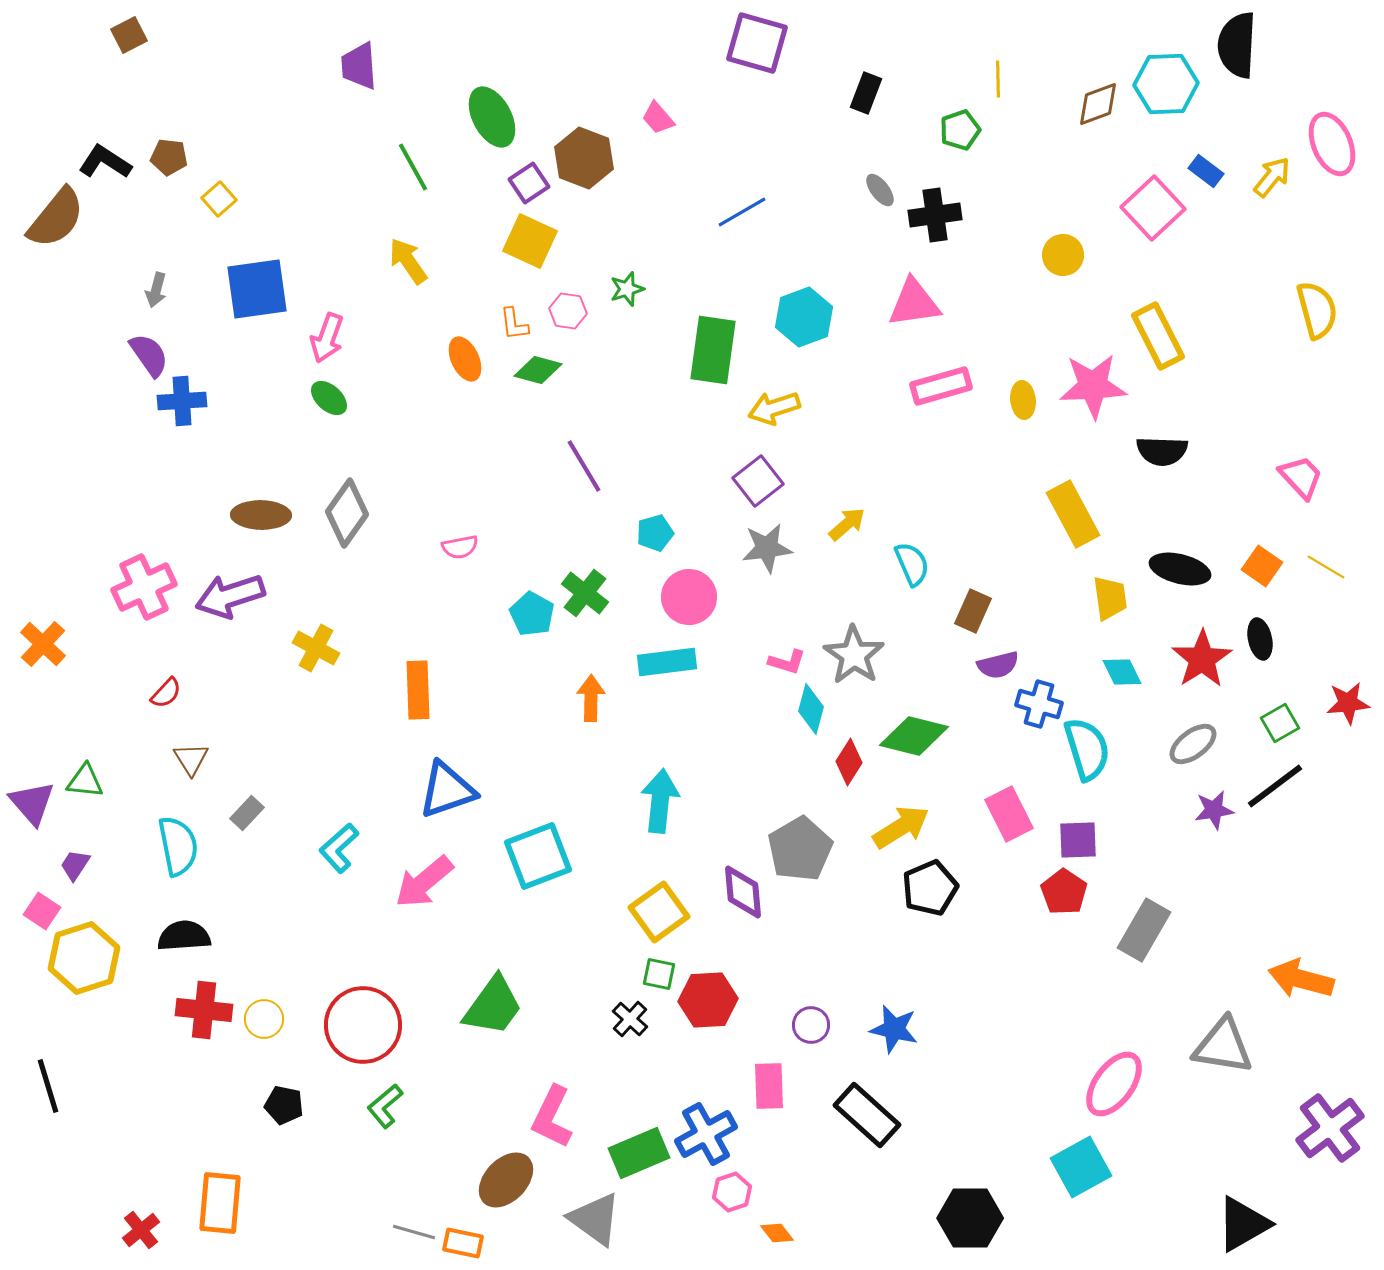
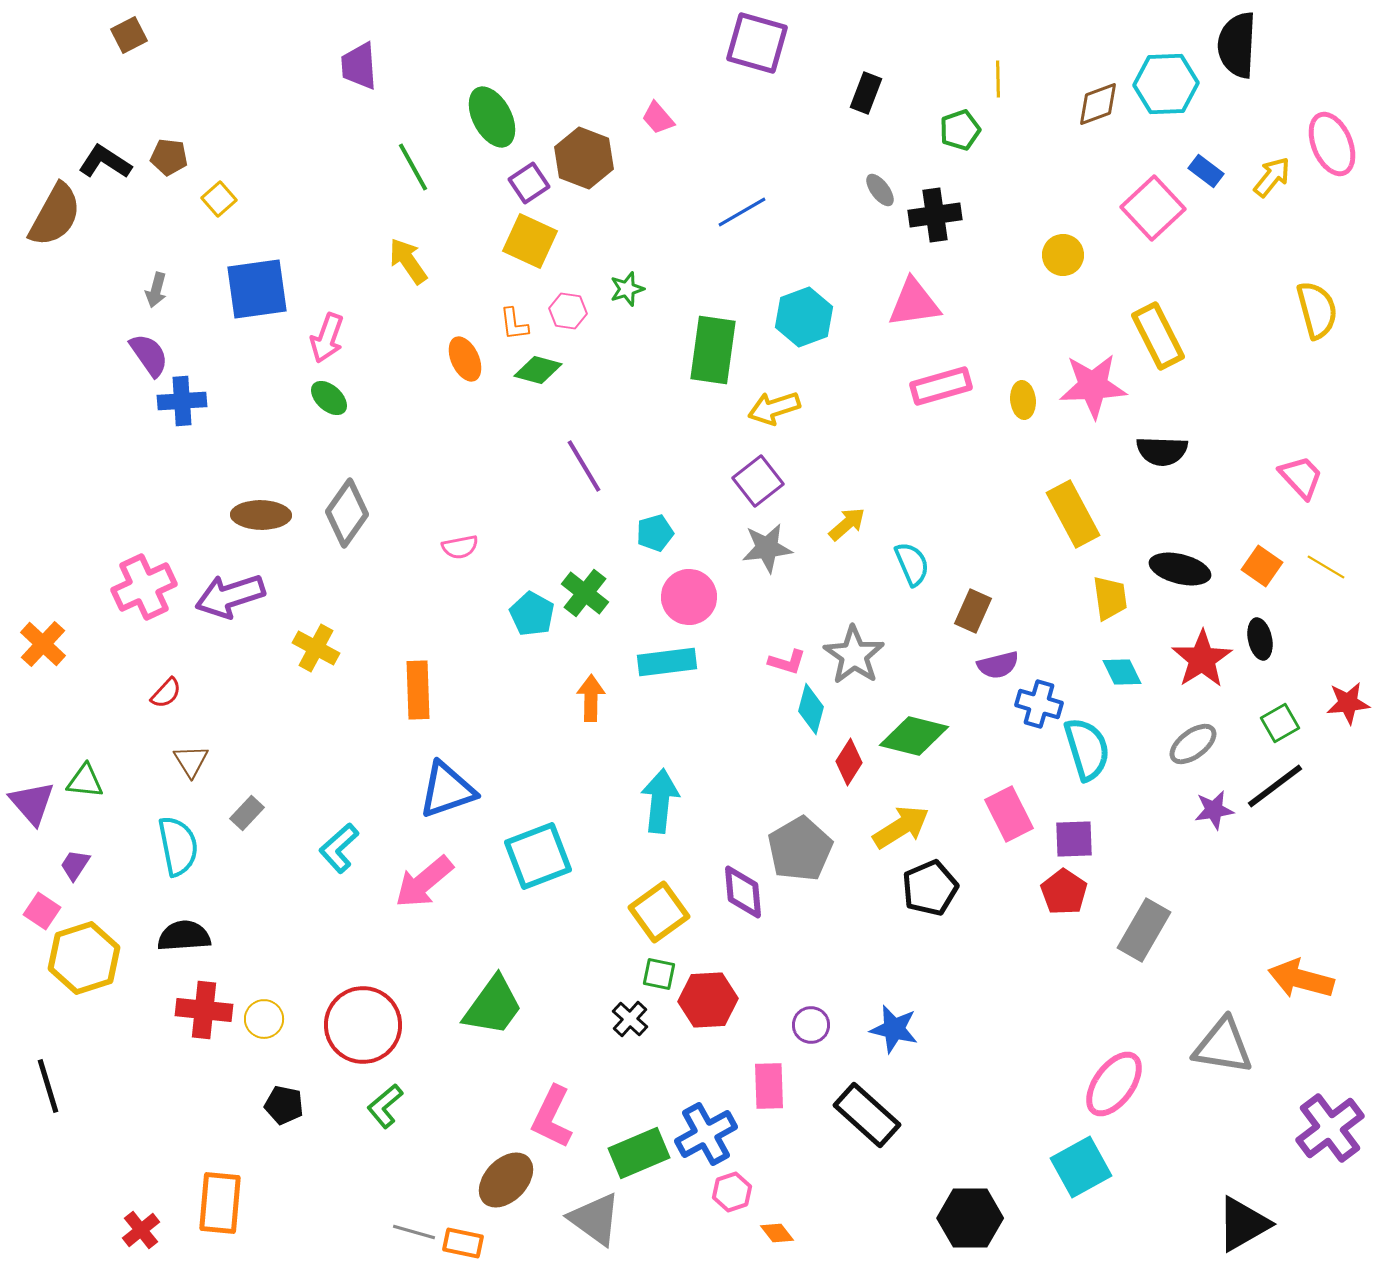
brown semicircle at (56, 218): moved 1 px left, 3 px up; rotated 10 degrees counterclockwise
brown triangle at (191, 759): moved 2 px down
purple square at (1078, 840): moved 4 px left, 1 px up
